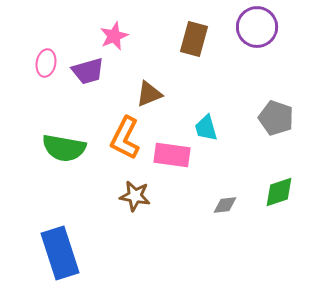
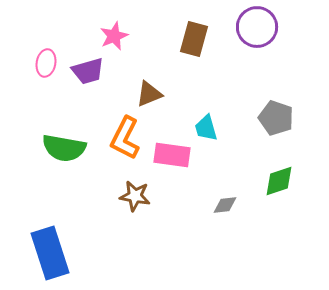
green diamond: moved 11 px up
blue rectangle: moved 10 px left
